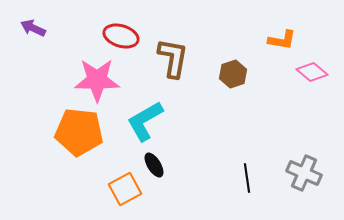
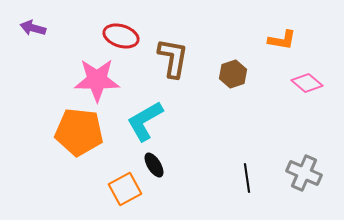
purple arrow: rotated 10 degrees counterclockwise
pink diamond: moved 5 px left, 11 px down
